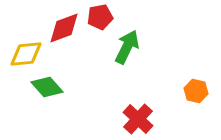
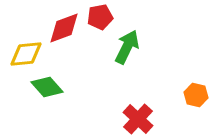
orange hexagon: moved 4 px down
